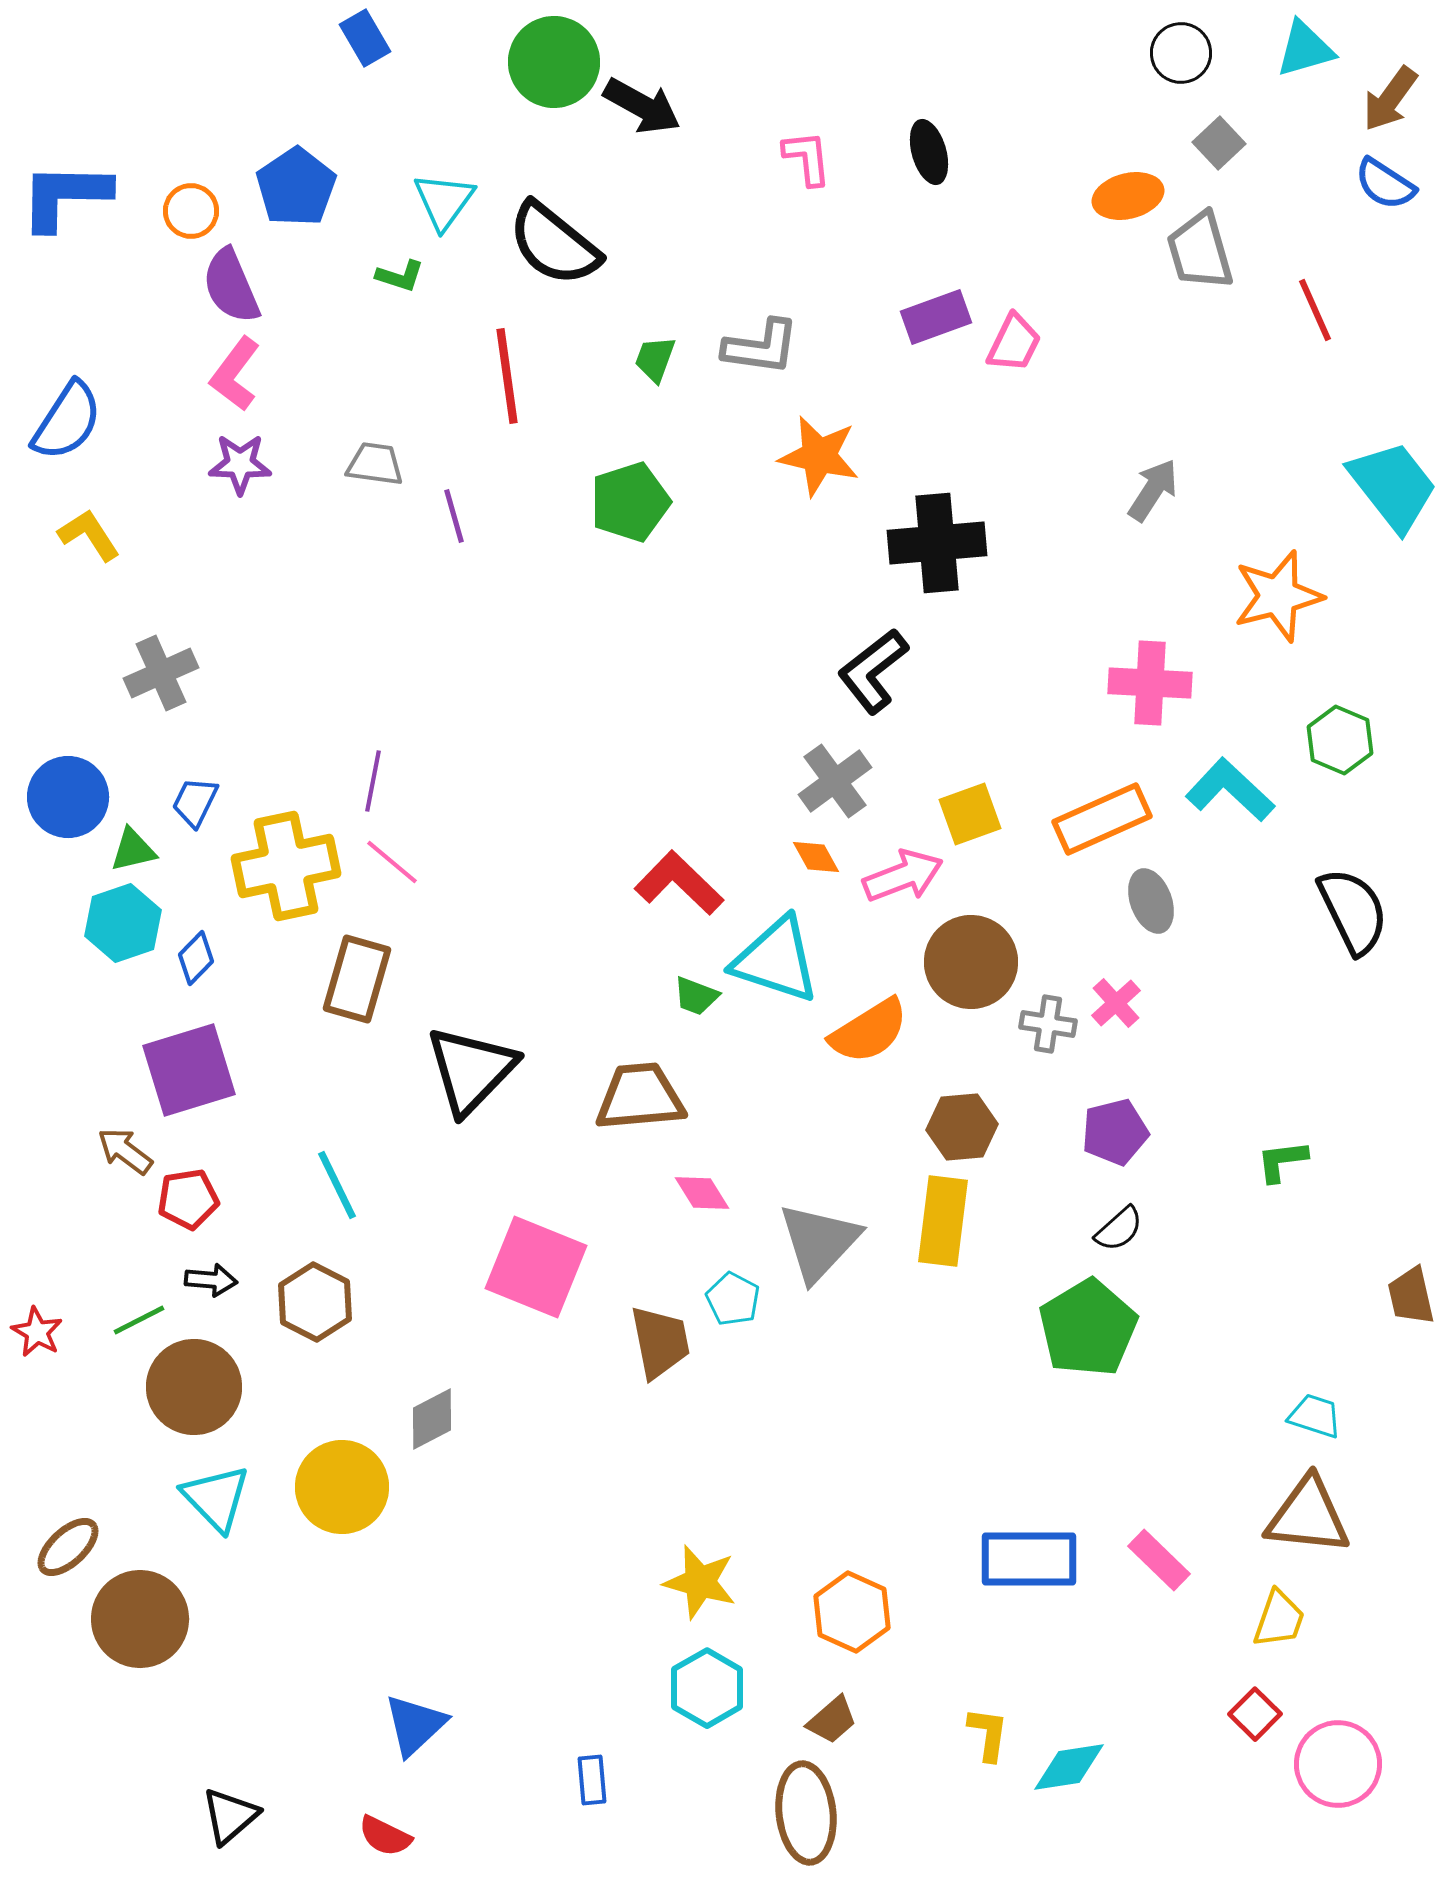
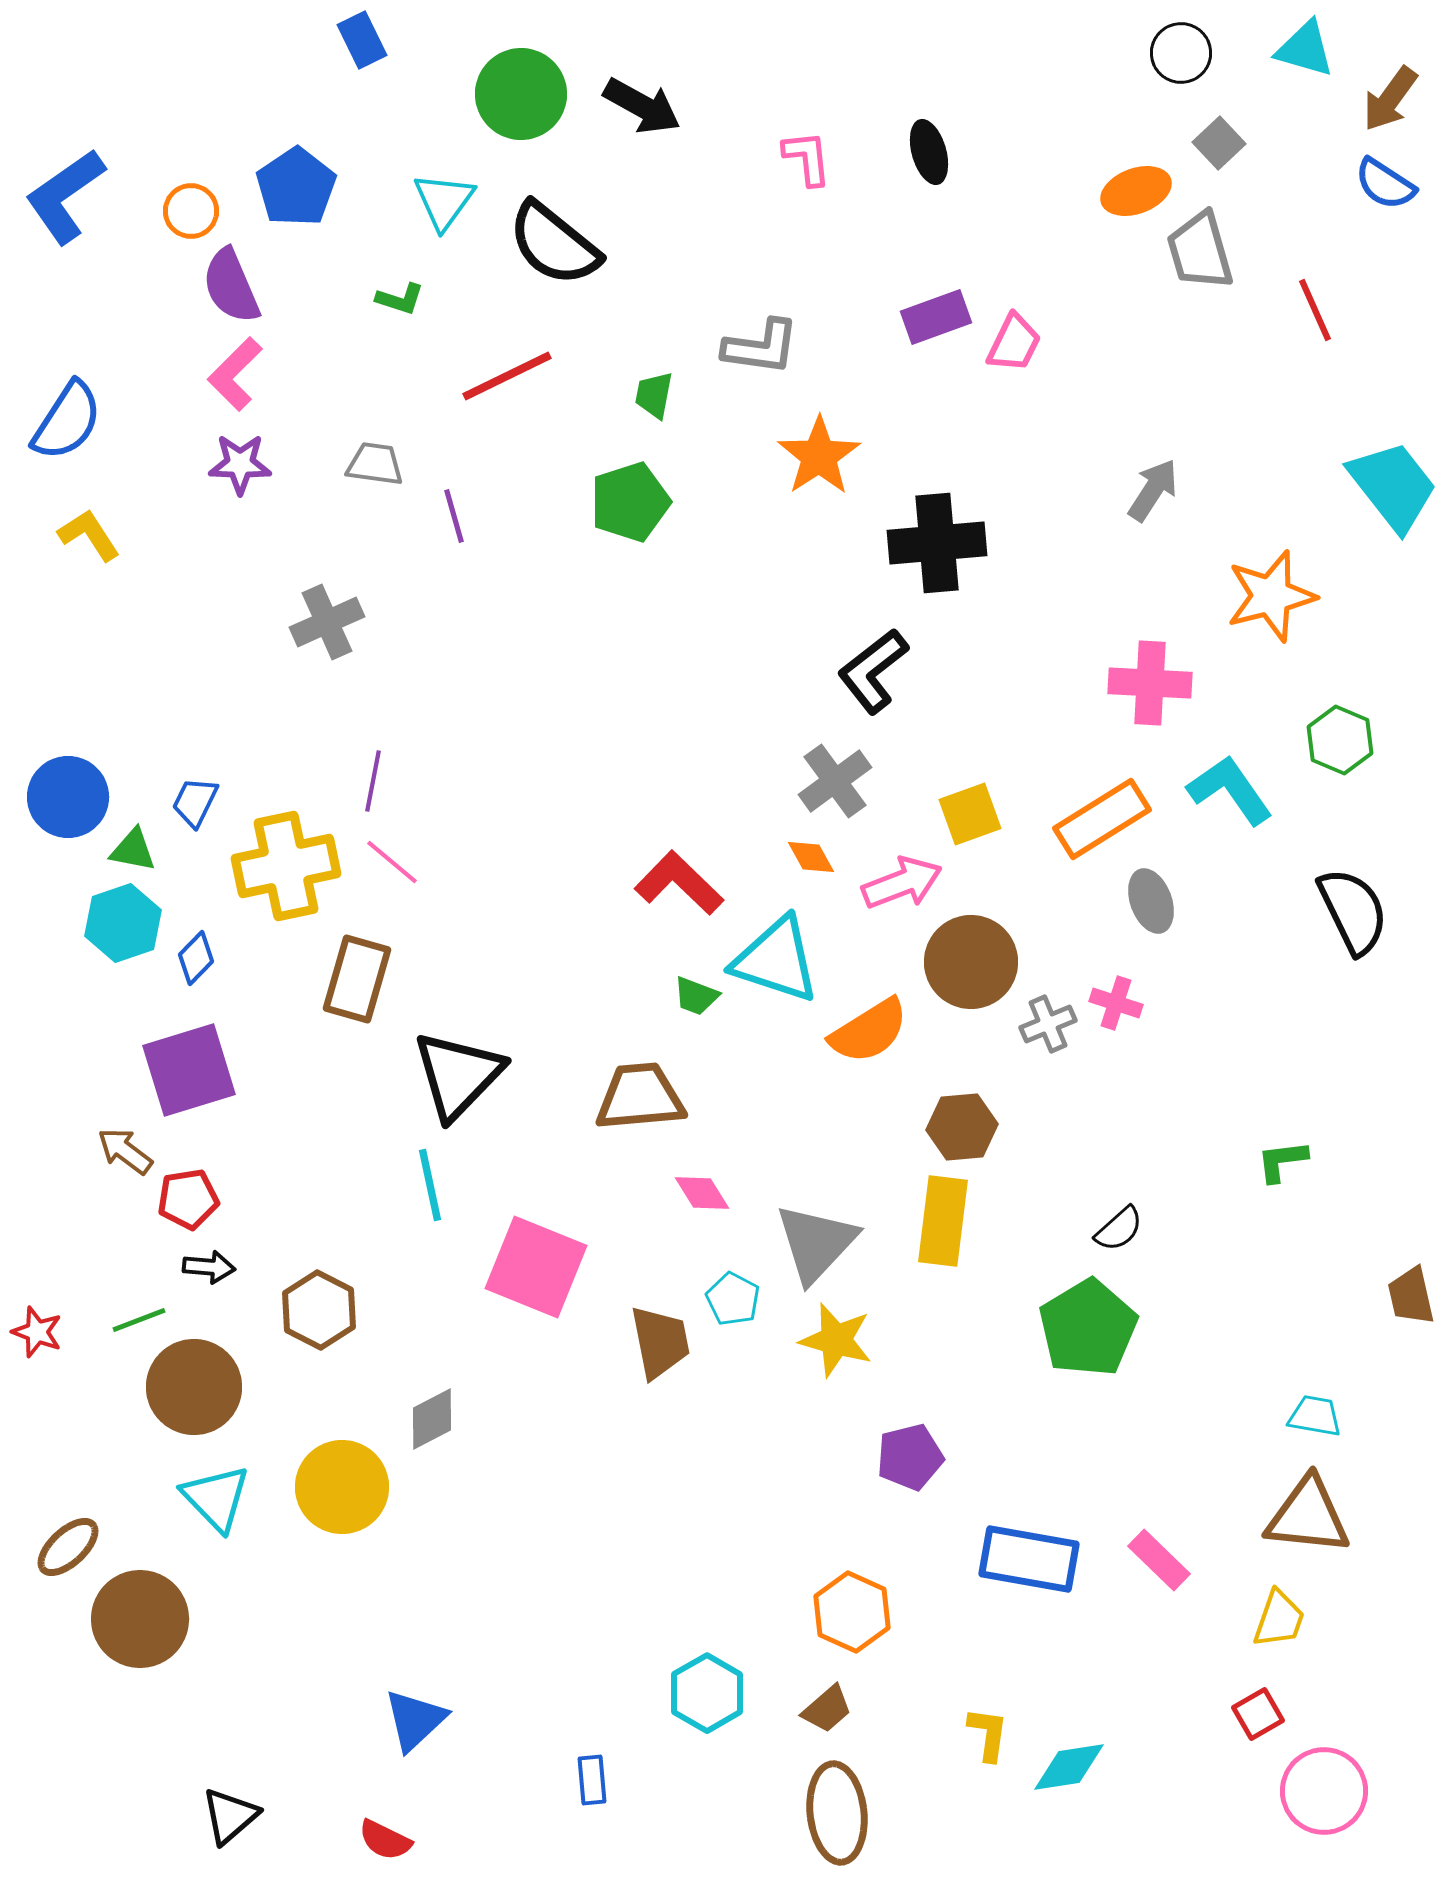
blue rectangle at (365, 38): moved 3 px left, 2 px down; rotated 4 degrees clockwise
cyan triangle at (1305, 49): rotated 32 degrees clockwise
green circle at (554, 62): moved 33 px left, 32 px down
blue L-shape at (65, 196): rotated 36 degrees counterclockwise
orange ellipse at (1128, 196): moved 8 px right, 5 px up; rotated 6 degrees counterclockwise
green L-shape at (400, 276): moved 23 px down
green trapezoid at (655, 359): moved 1 px left, 36 px down; rotated 9 degrees counterclockwise
pink L-shape at (235, 374): rotated 8 degrees clockwise
red line at (507, 376): rotated 72 degrees clockwise
orange star at (819, 456): rotated 26 degrees clockwise
orange star at (1278, 596): moved 7 px left
gray cross at (161, 673): moved 166 px right, 51 px up
cyan L-shape at (1230, 790): rotated 12 degrees clockwise
orange rectangle at (1102, 819): rotated 8 degrees counterclockwise
green triangle at (133, 850): rotated 24 degrees clockwise
orange diamond at (816, 857): moved 5 px left
pink arrow at (903, 876): moved 1 px left, 7 px down
pink cross at (1116, 1003): rotated 30 degrees counterclockwise
gray cross at (1048, 1024): rotated 32 degrees counterclockwise
black triangle at (471, 1070): moved 13 px left, 5 px down
purple pentagon at (1115, 1132): moved 205 px left, 325 px down
cyan line at (337, 1185): moved 93 px right; rotated 14 degrees clockwise
gray triangle at (819, 1242): moved 3 px left, 1 px down
black arrow at (211, 1280): moved 2 px left, 13 px up
brown hexagon at (315, 1302): moved 4 px right, 8 px down
green line at (139, 1320): rotated 6 degrees clockwise
red star at (37, 1332): rotated 9 degrees counterclockwise
cyan trapezoid at (1315, 1416): rotated 8 degrees counterclockwise
blue rectangle at (1029, 1559): rotated 10 degrees clockwise
yellow star at (700, 1582): moved 136 px right, 242 px up
cyan hexagon at (707, 1688): moved 5 px down
red square at (1255, 1714): moved 3 px right; rotated 15 degrees clockwise
brown trapezoid at (832, 1720): moved 5 px left, 11 px up
blue triangle at (415, 1725): moved 5 px up
pink circle at (1338, 1764): moved 14 px left, 27 px down
brown ellipse at (806, 1813): moved 31 px right
red semicircle at (385, 1836): moved 4 px down
